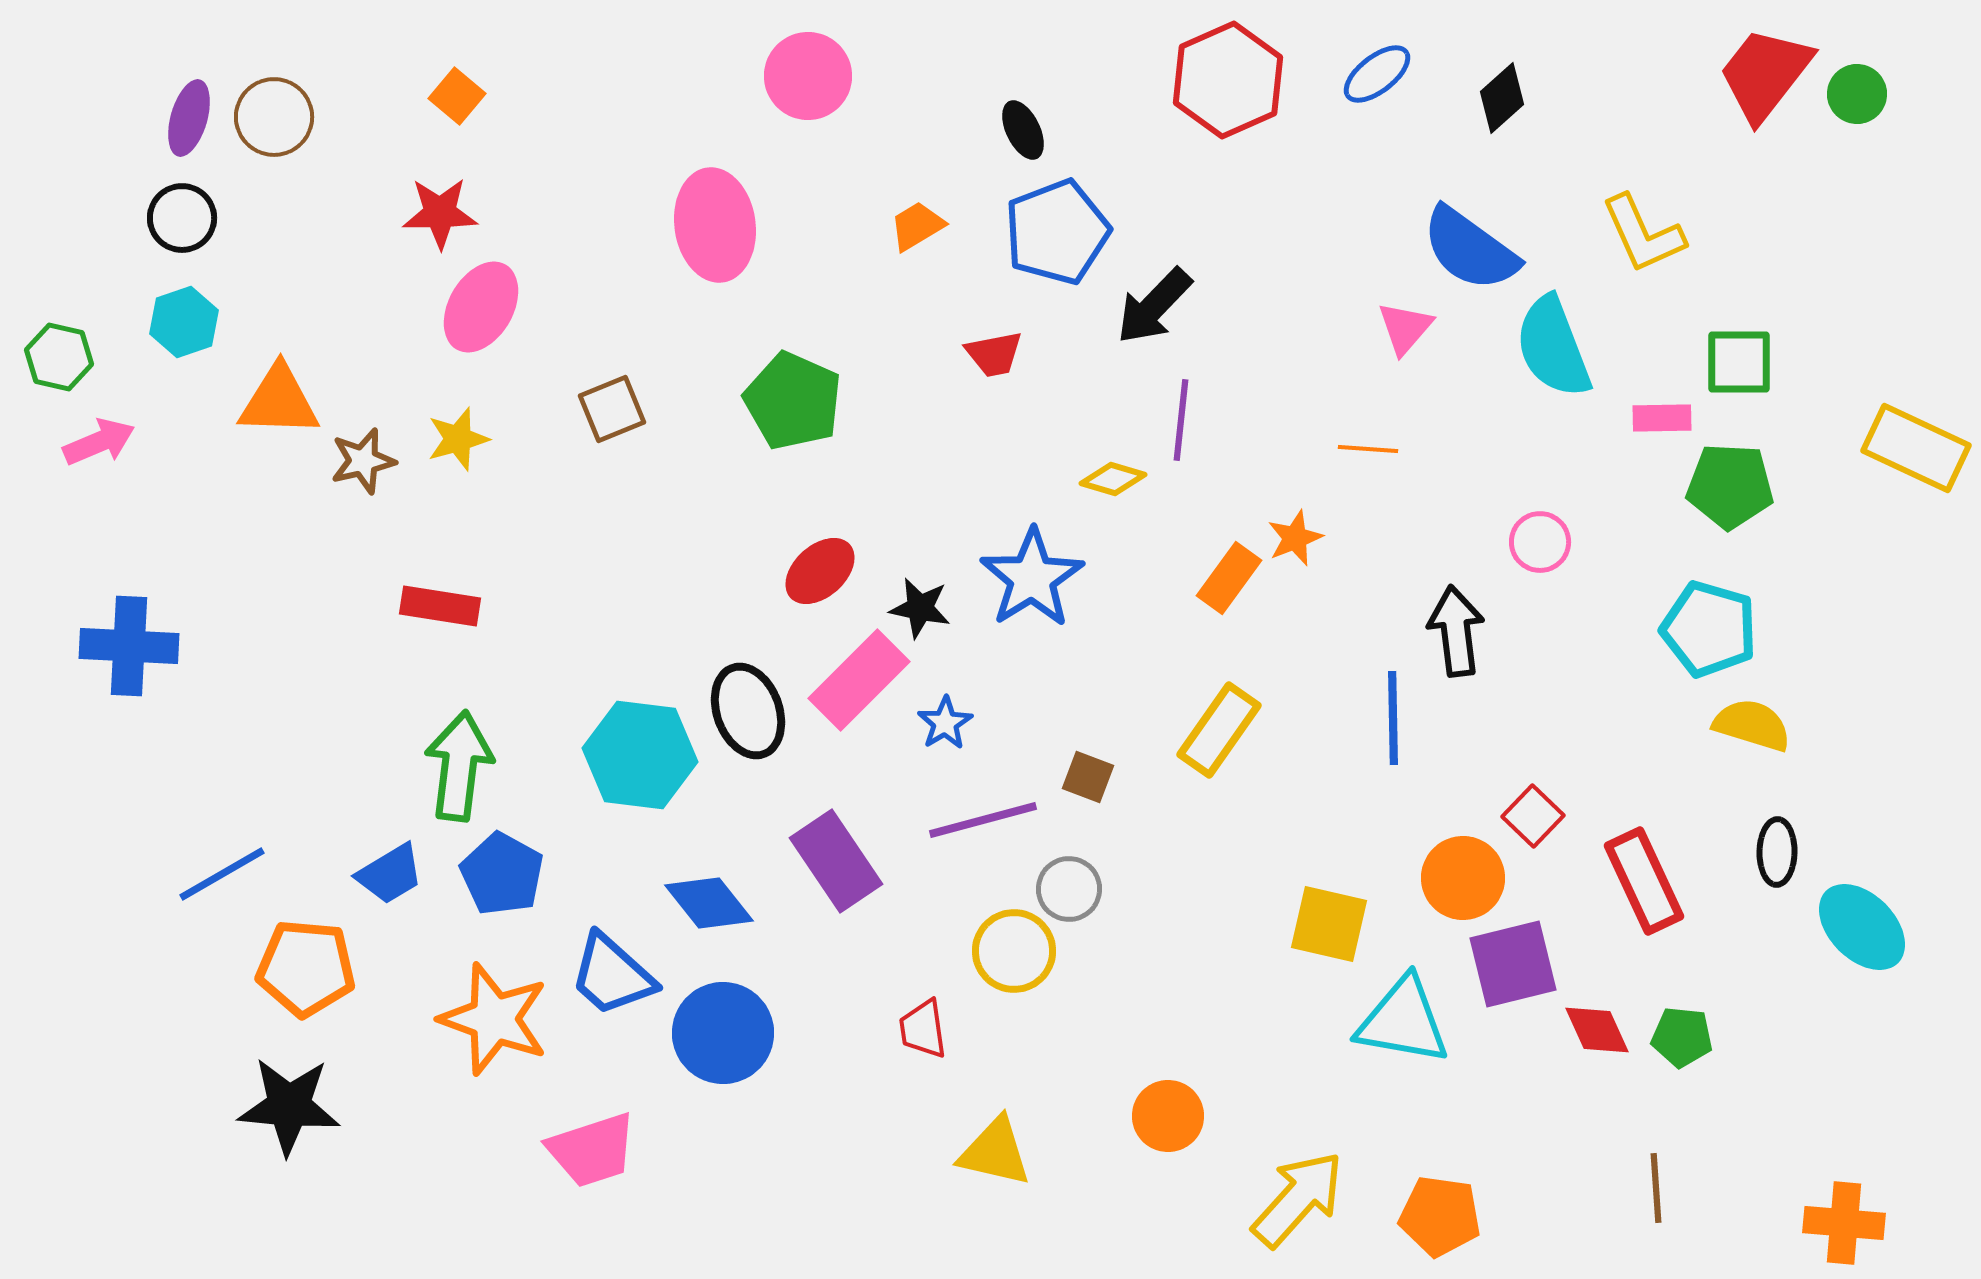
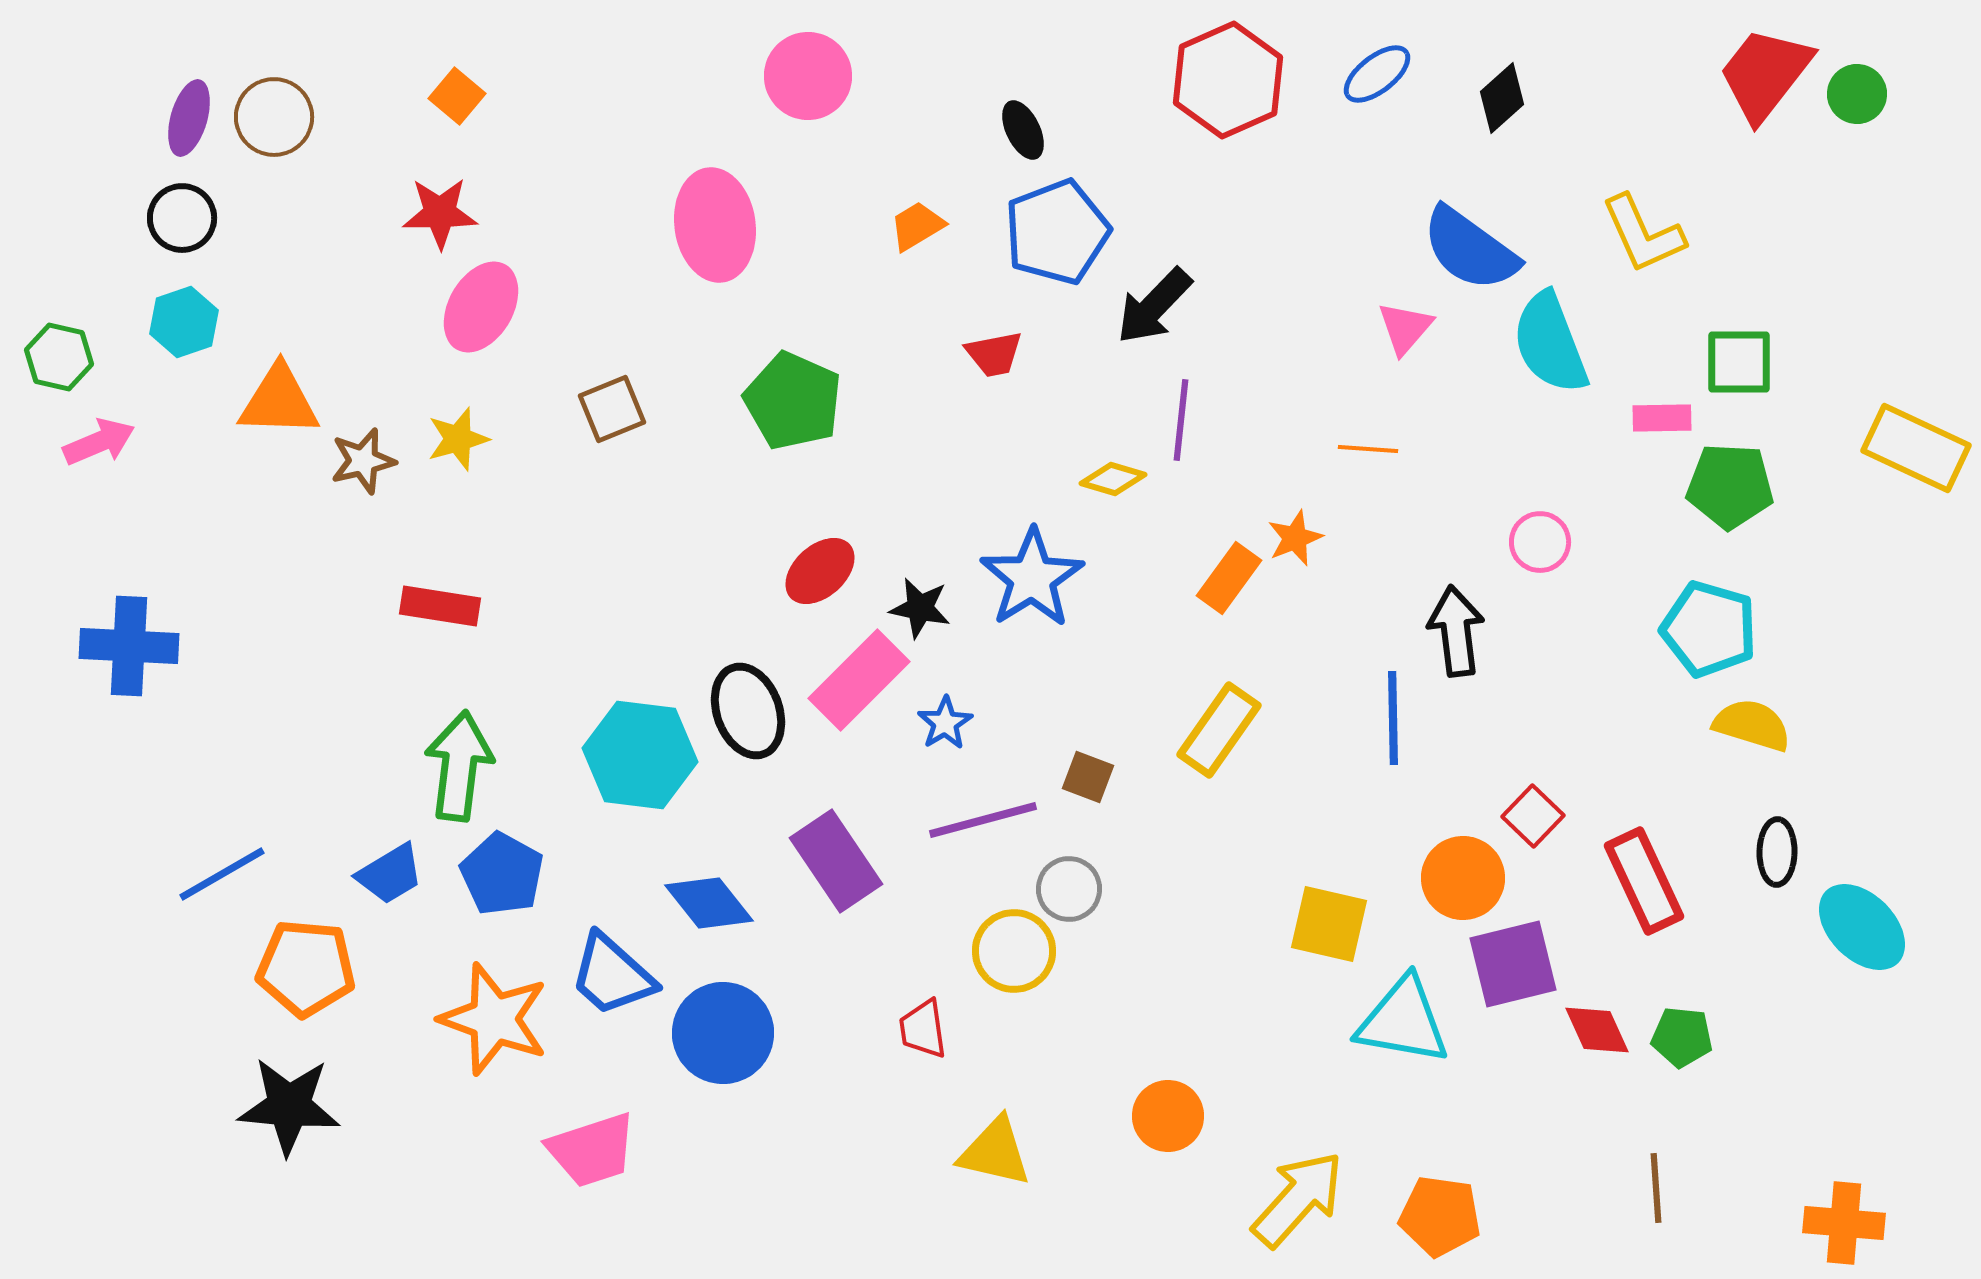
cyan semicircle at (1553, 347): moved 3 px left, 4 px up
